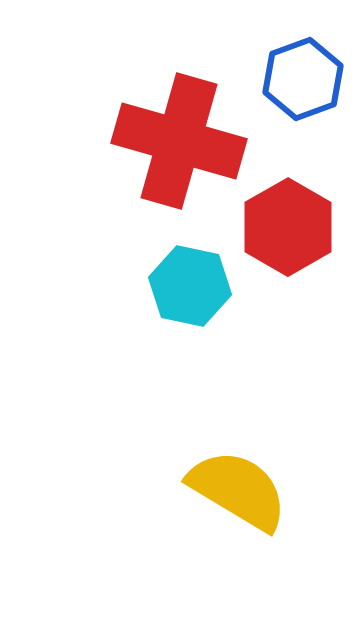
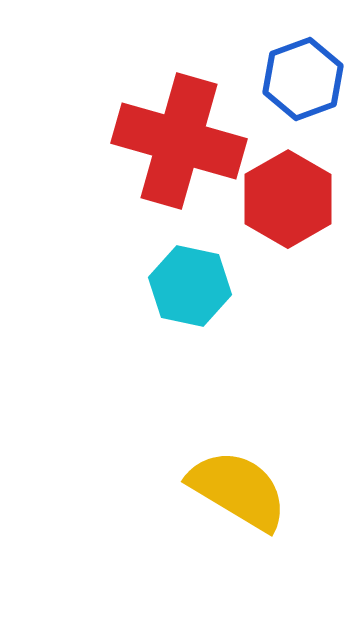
red hexagon: moved 28 px up
